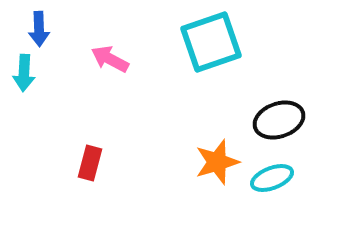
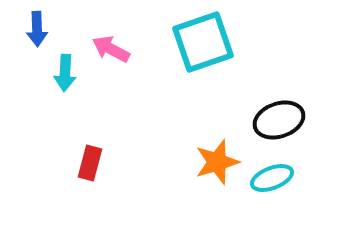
blue arrow: moved 2 px left
cyan square: moved 8 px left
pink arrow: moved 1 px right, 10 px up
cyan arrow: moved 41 px right
